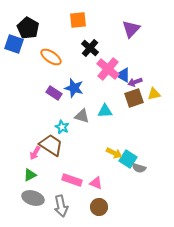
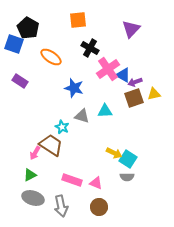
black cross: rotated 12 degrees counterclockwise
pink cross: rotated 15 degrees clockwise
purple rectangle: moved 34 px left, 12 px up
gray semicircle: moved 12 px left, 9 px down; rotated 16 degrees counterclockwise
